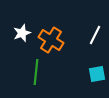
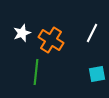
white line: moved 3 px left, 2 px up
